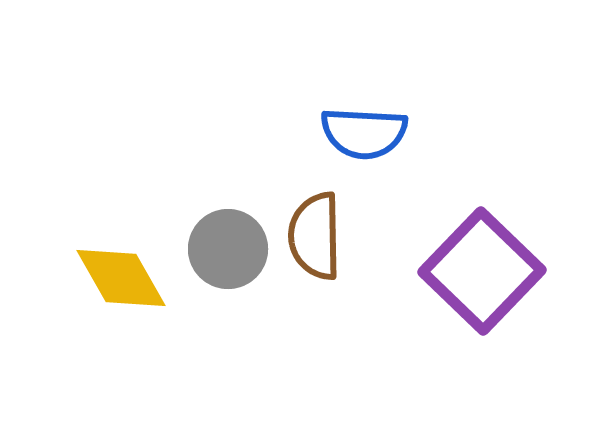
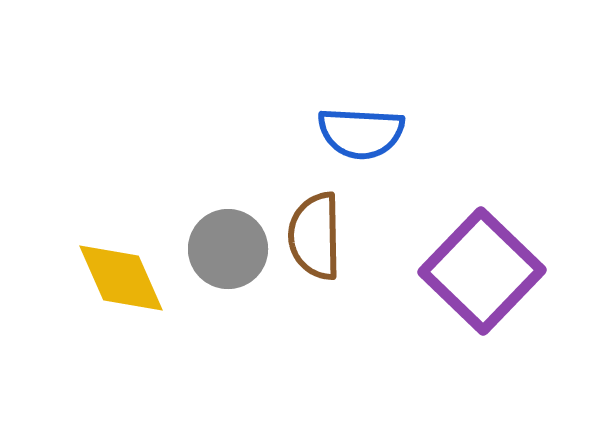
blue semicircle: moved 3 px left
yellow diamond: rotated 6 degrees clockwise
